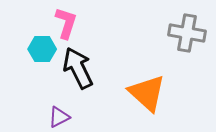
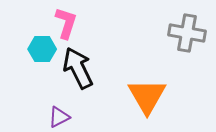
orange triangle: moved 3 px down; rotated 18 degrees clockwise
